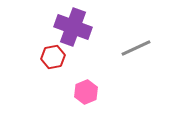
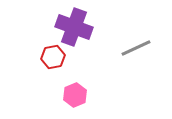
purple cross: moved 1 px right
pink hexagon: moved 11 px left, 3 px down
